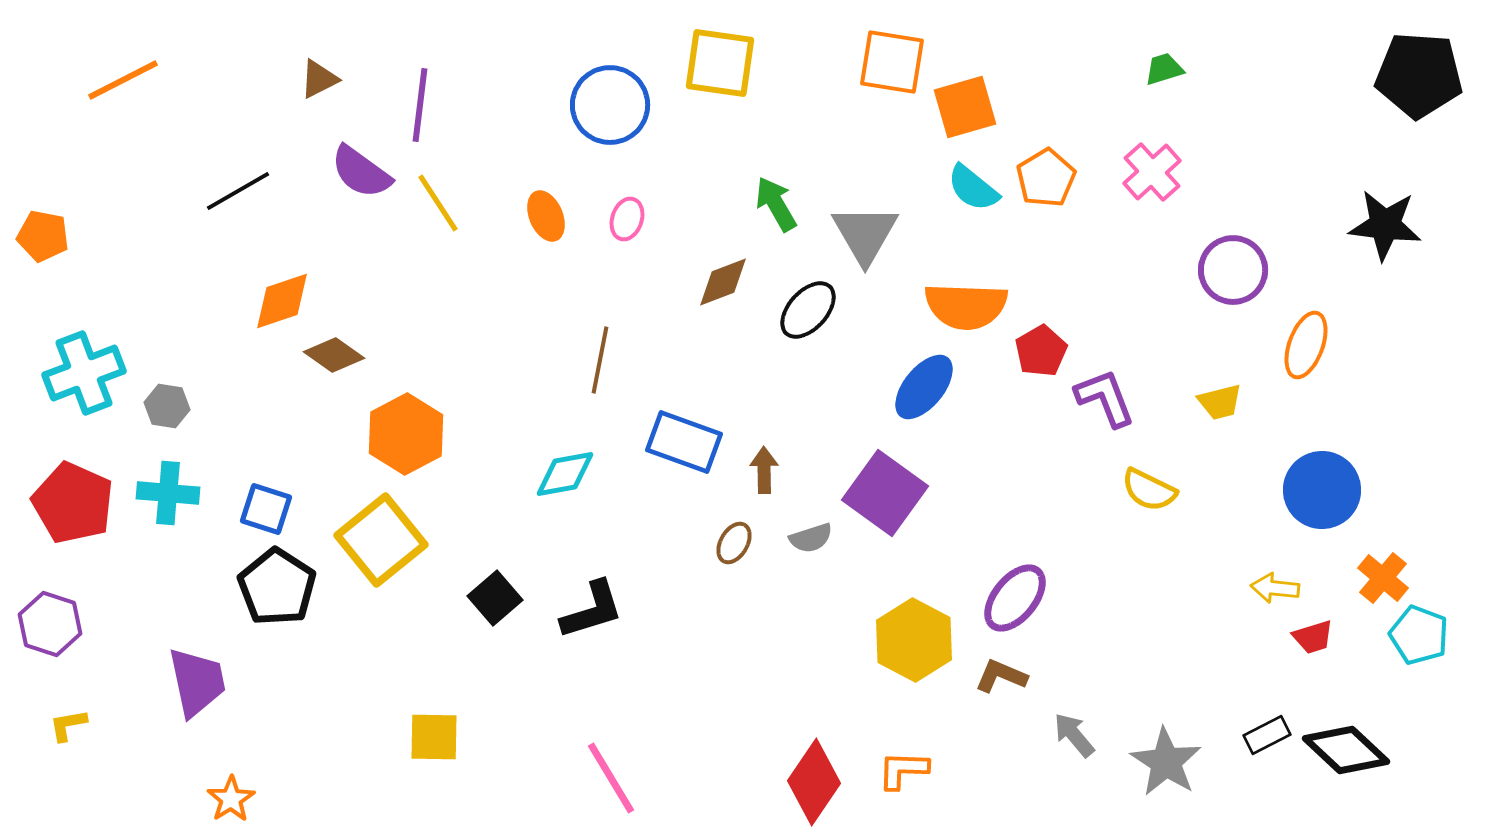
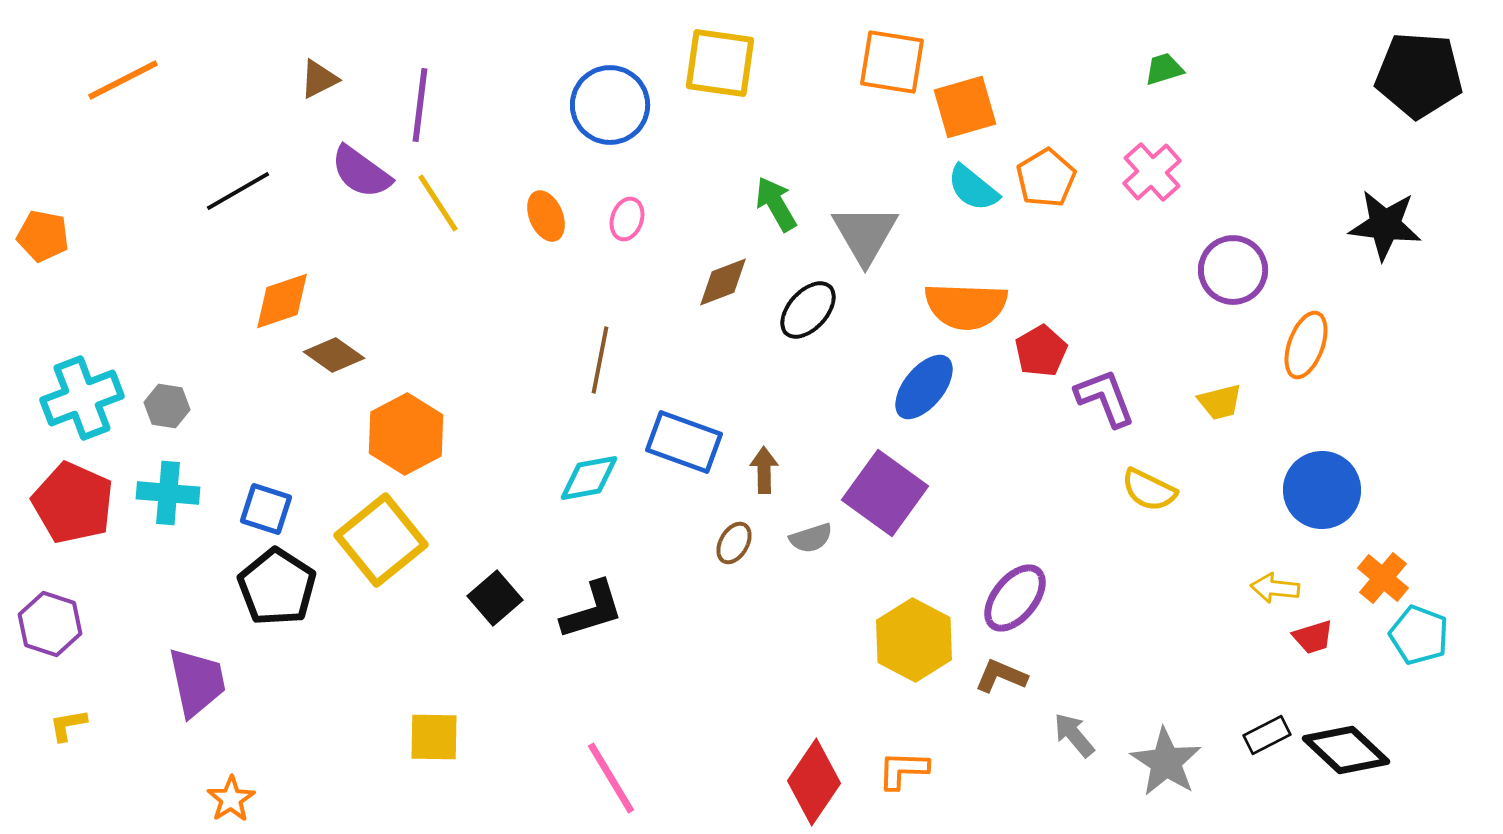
cyan cross at (84, 373): moved 2 px left, 25 px down
cyan diamond at (565, 474): moved 24 px right, 4 px down
